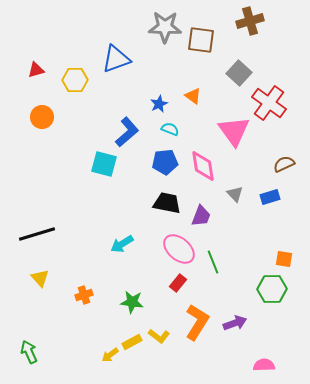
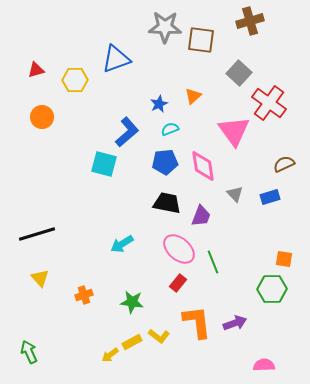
orange triangle: rotated 42 degrees clockwise
cyan semicircle: rotated 42 degrees counterclockwise
orange L-shape: rotated 39 degrees counterclockwise
